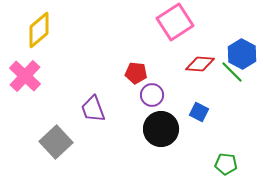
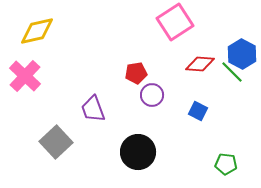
yellow diamond: moved 2 px left, 1 px down; rotated 27 degrees clockwise
red pentagon: rotated 15 degrees counterclockwise
blue square: moved 1 px left, 1 px up
black circle: moved 23 px left, 23 px down
